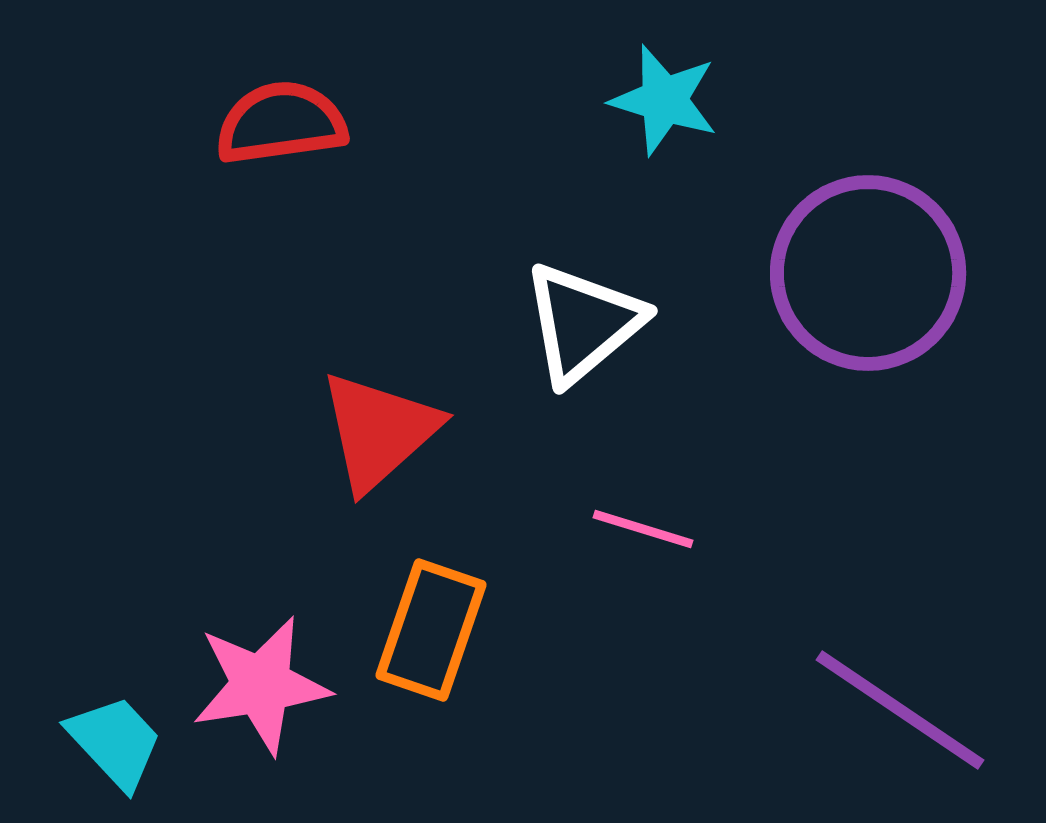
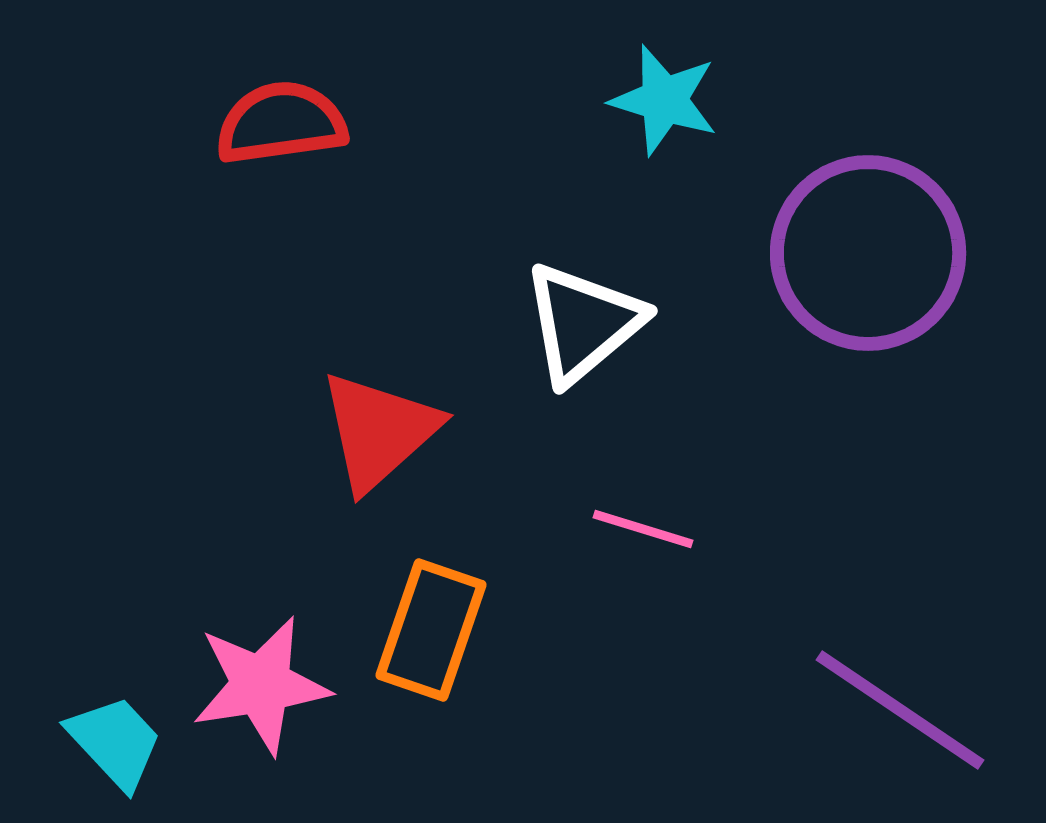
purple circle: moved 20 px up
